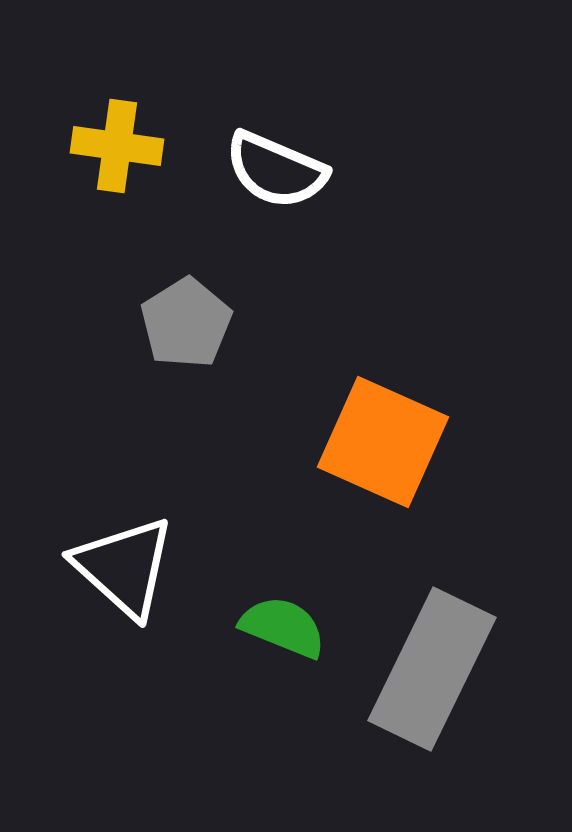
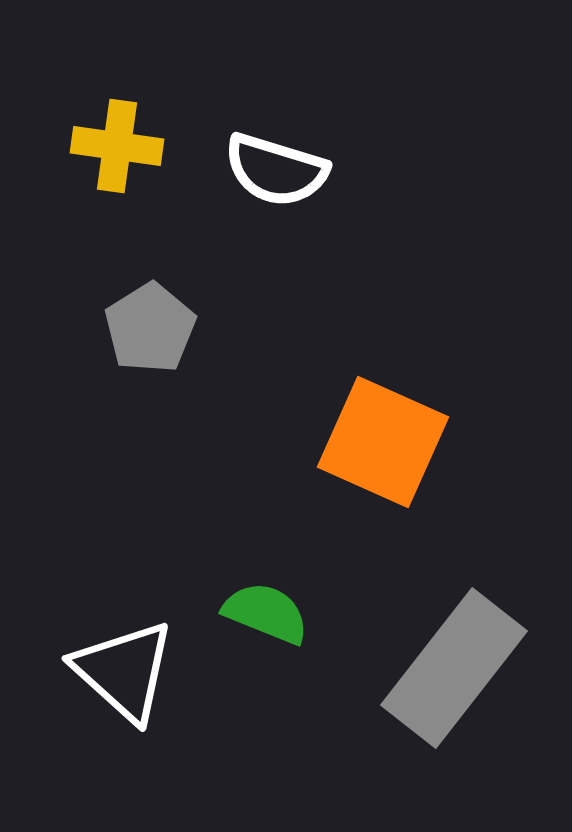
white semicircle: rotated 6 degrees counterclockwise
gray pentagon: moved 36 px left, 5 px down
white triangle: moved 104 px down
green semicircle: moved 17 px left, 14 px up
gray rectangle: moved 22 px right, 1 px up; rotated 12 degrees clockwise
